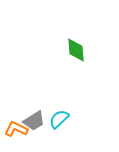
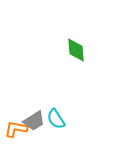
cyan semicircle: moved 3 px left; rotated 80 degrees counterclockwise
orange L-shape: rotated 15 degrees counterclockwise
